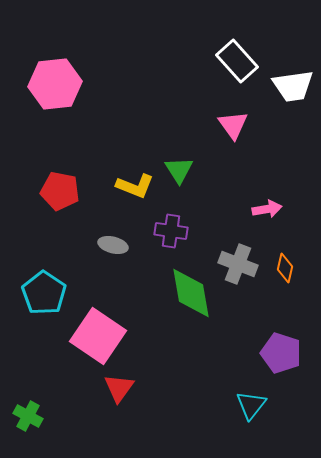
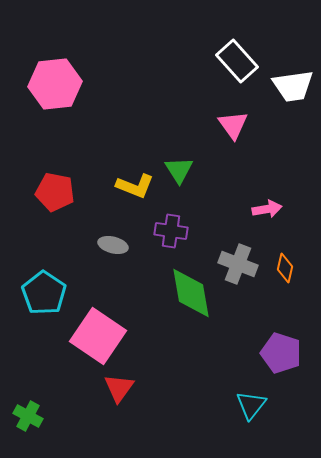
red pentagon: moved 5 px left, 1 px down
